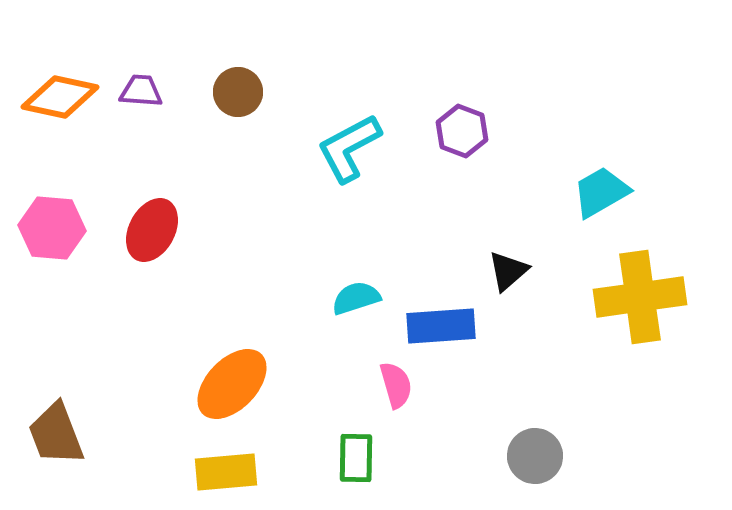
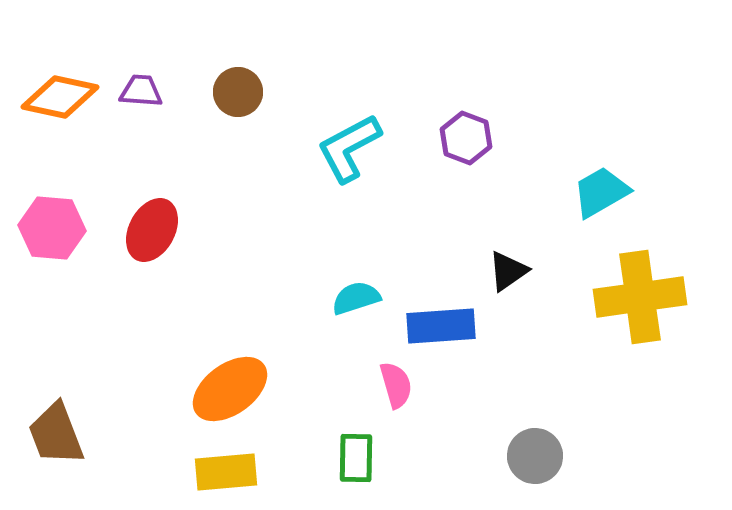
purple hexagon: moved 4 px right, 7 px down
black triangle: rotated 6 degrees clockwise
orange ellipse: moved 2 px left, 5 px down; rotated 10 degrees clockwise
